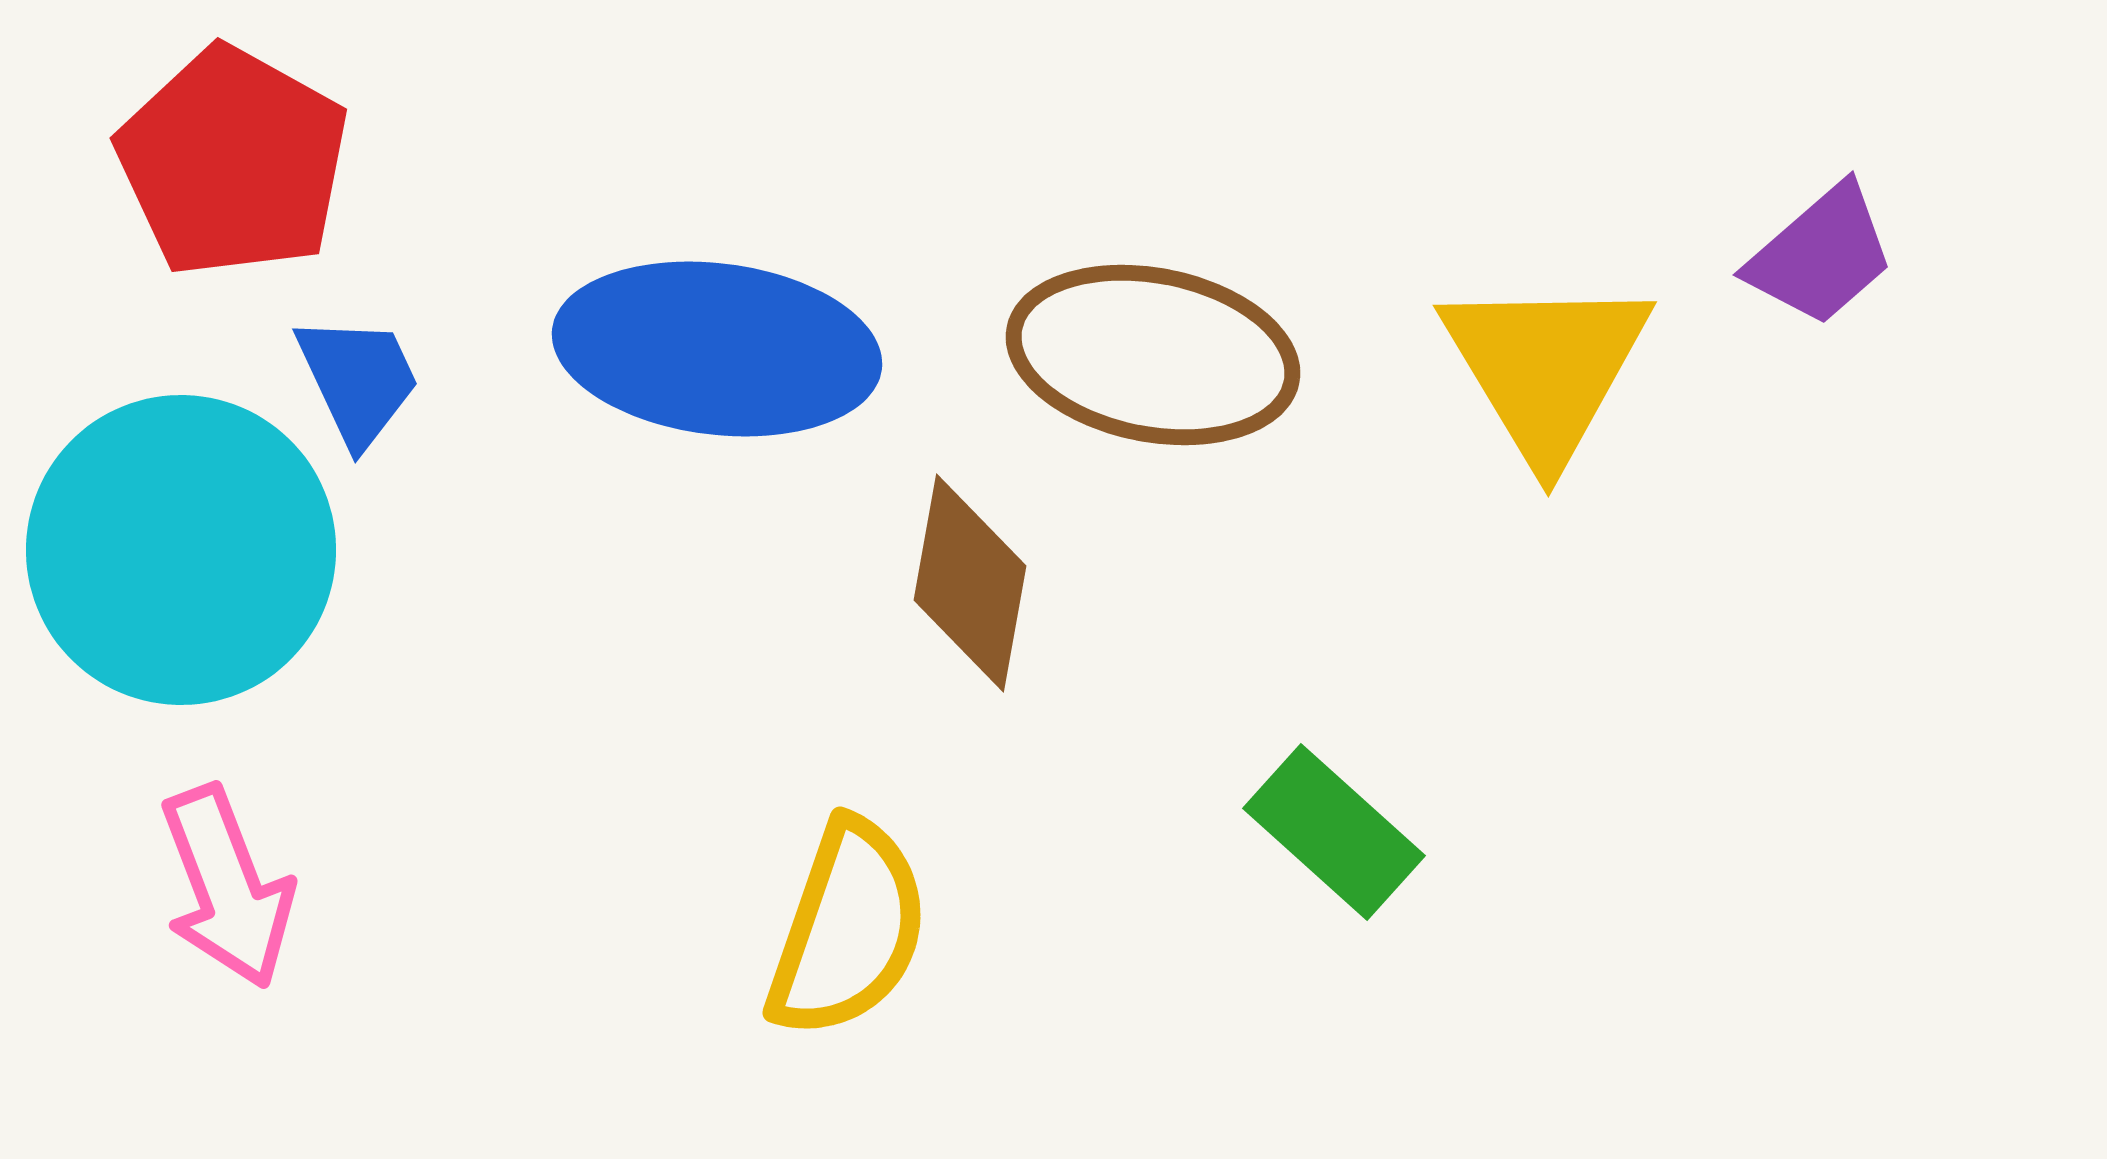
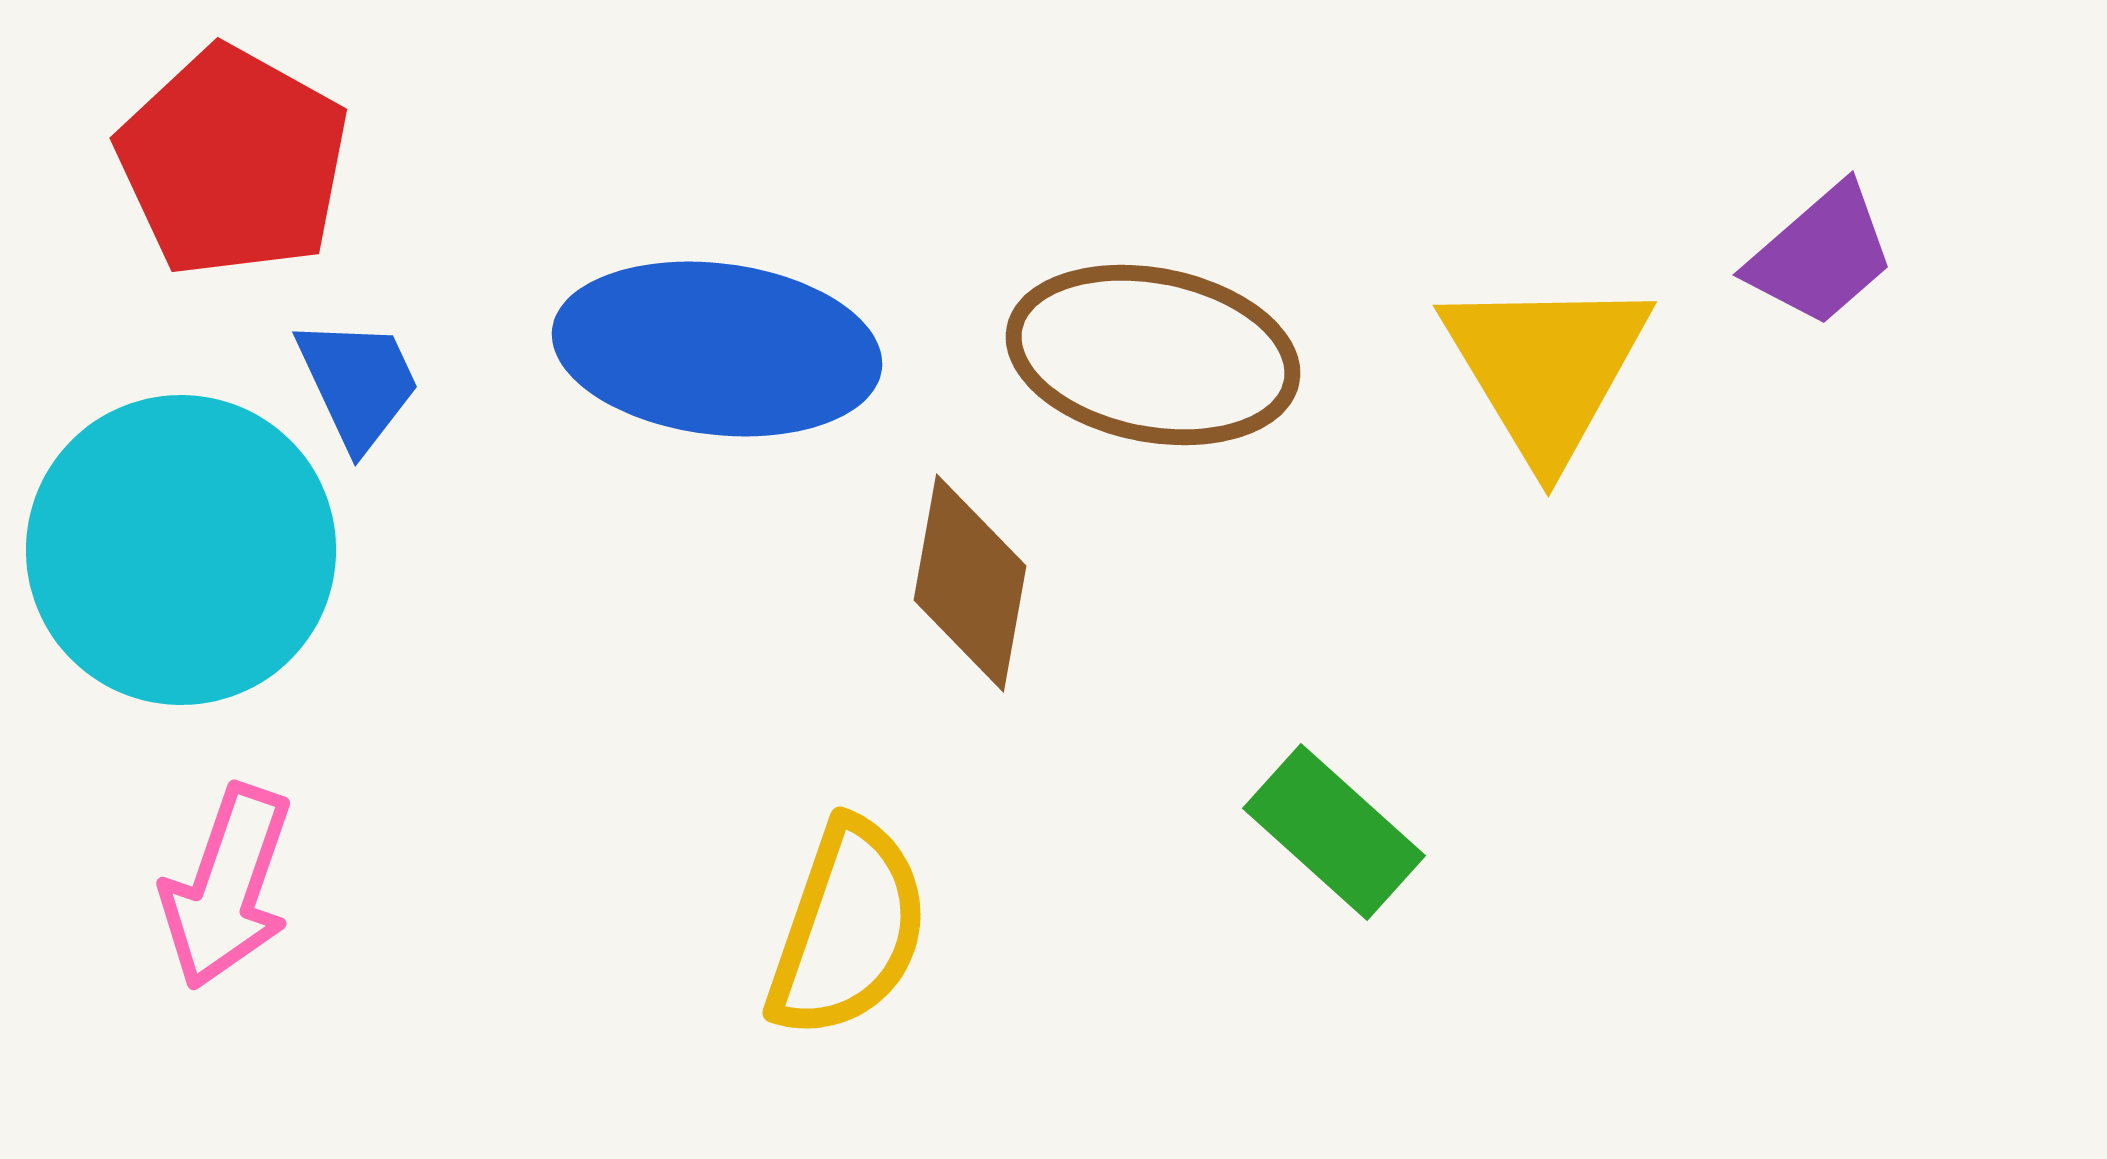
blue trapezoid: moved 3 px down
pink arrow: rotated 40 degrees clockwise
